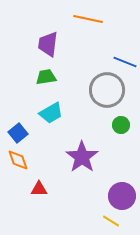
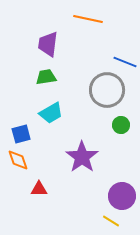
blue square: moved 3 px right, 1 px down; rotated 24 degrees clockwise
